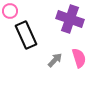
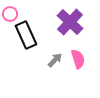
pink circle: moved 3 px down
purple cross: moved 3 px down; rotated 24 degrees clockwise
pink semicircle: moved 1 px left, 1 px down
